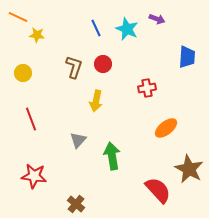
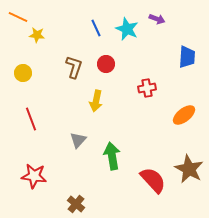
red circle: moved 3 px right
orange ellipse: moved 18 px right, 13 px up
red semicircle: moved 5 px left, 10 px up
